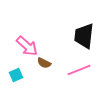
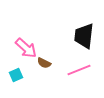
pink arrow: moved 1 px left, 2 px down
